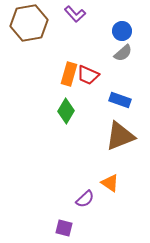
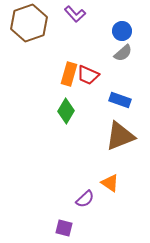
brown hexagon: rotated 9 degrees counterclockwise
